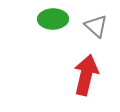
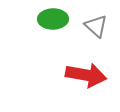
red arrow: rotated 87 degrees clockwise
